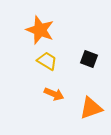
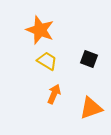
orange arrow: rotated 90 degrees counterclockwise
